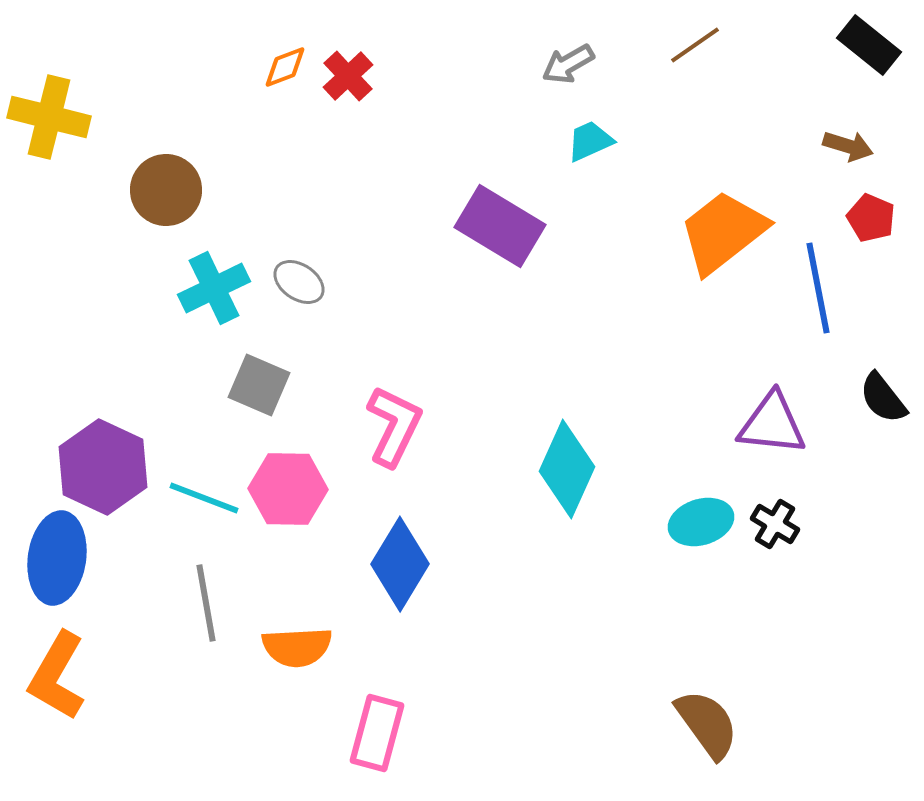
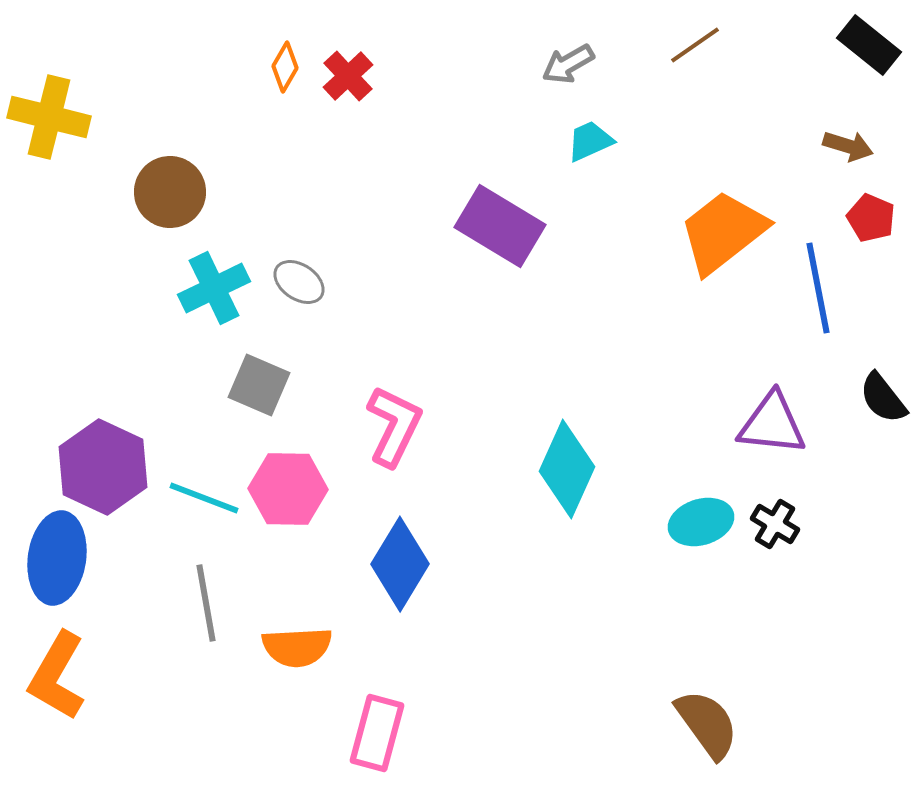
orange diamond: rotated 39 degrees counterclockwise
brown circle: moved 4 px right, 2 px down
